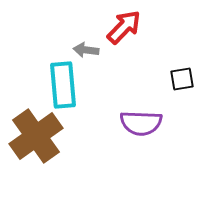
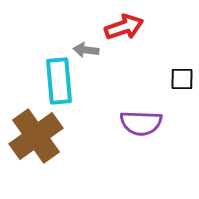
red arrow: rotated 27 degrees clockwise
black square: rotated 10 degrees clockwise
cyan rectangle: moved 4 px left, 4 px up
